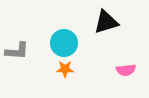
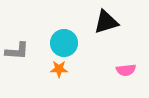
orange star: moved 6 px left
